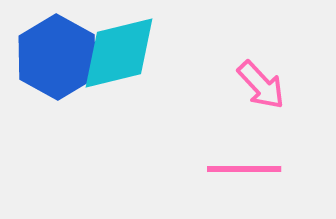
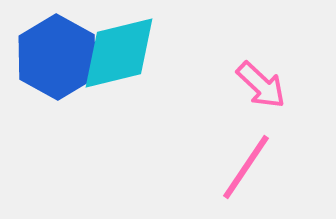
pink arrow: rotated 4 degrees counterclockwise
pink line: moved 2 px right, 2 px up; rotated 56 degrees counterclockwise
